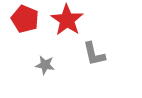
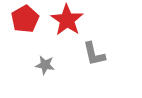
red pentagon: rotated 20 degrees clockwise
